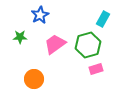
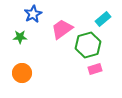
blue star: moved 7 px left, 1 px up
cyan rectangle: rotated 21 degrees clockwise
pink trapezoid: moved 7 px right, 15 px up
pink rectangle: moved 1 px left
orange circle: moved 12 px left, 6 px up
